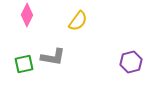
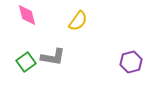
pink diamond: rotated 40 degrees counterclockwise
green square: moved 2 px right, 2 px up; rotated 24 degrees counterclockwise
